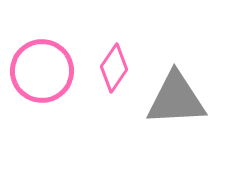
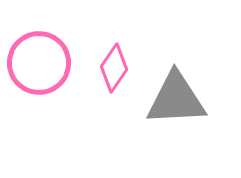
pink circle: moved 3 px left, 8 px up
